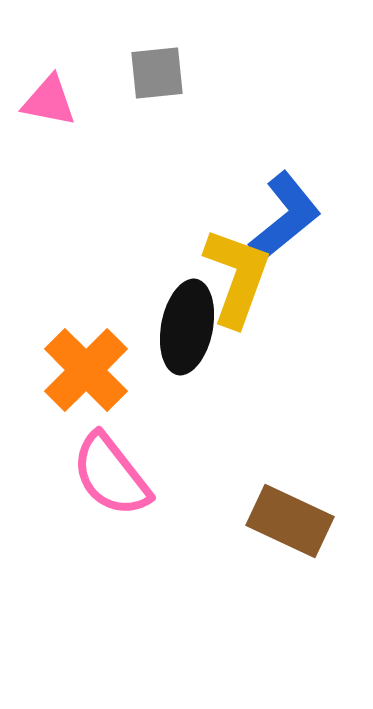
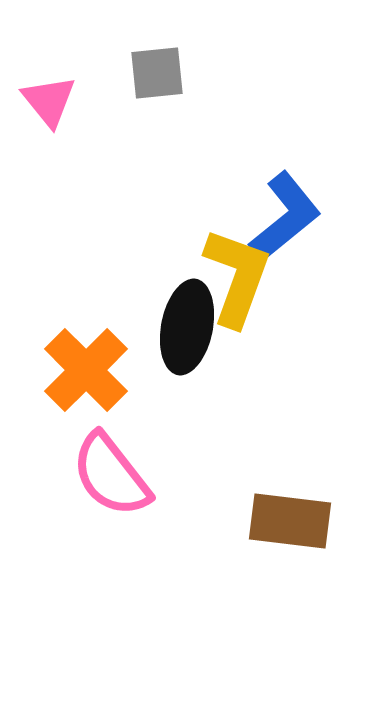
pink triangle: rotated 40 degrees clockwise
brown rectangle: rotated 18 degrees counterclockwise
